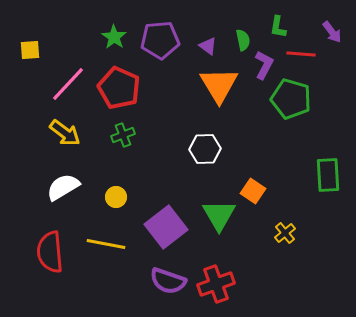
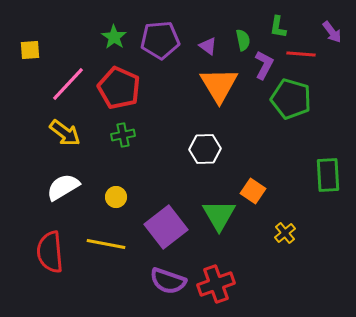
green cross: rotated 10 degrees clockwise
